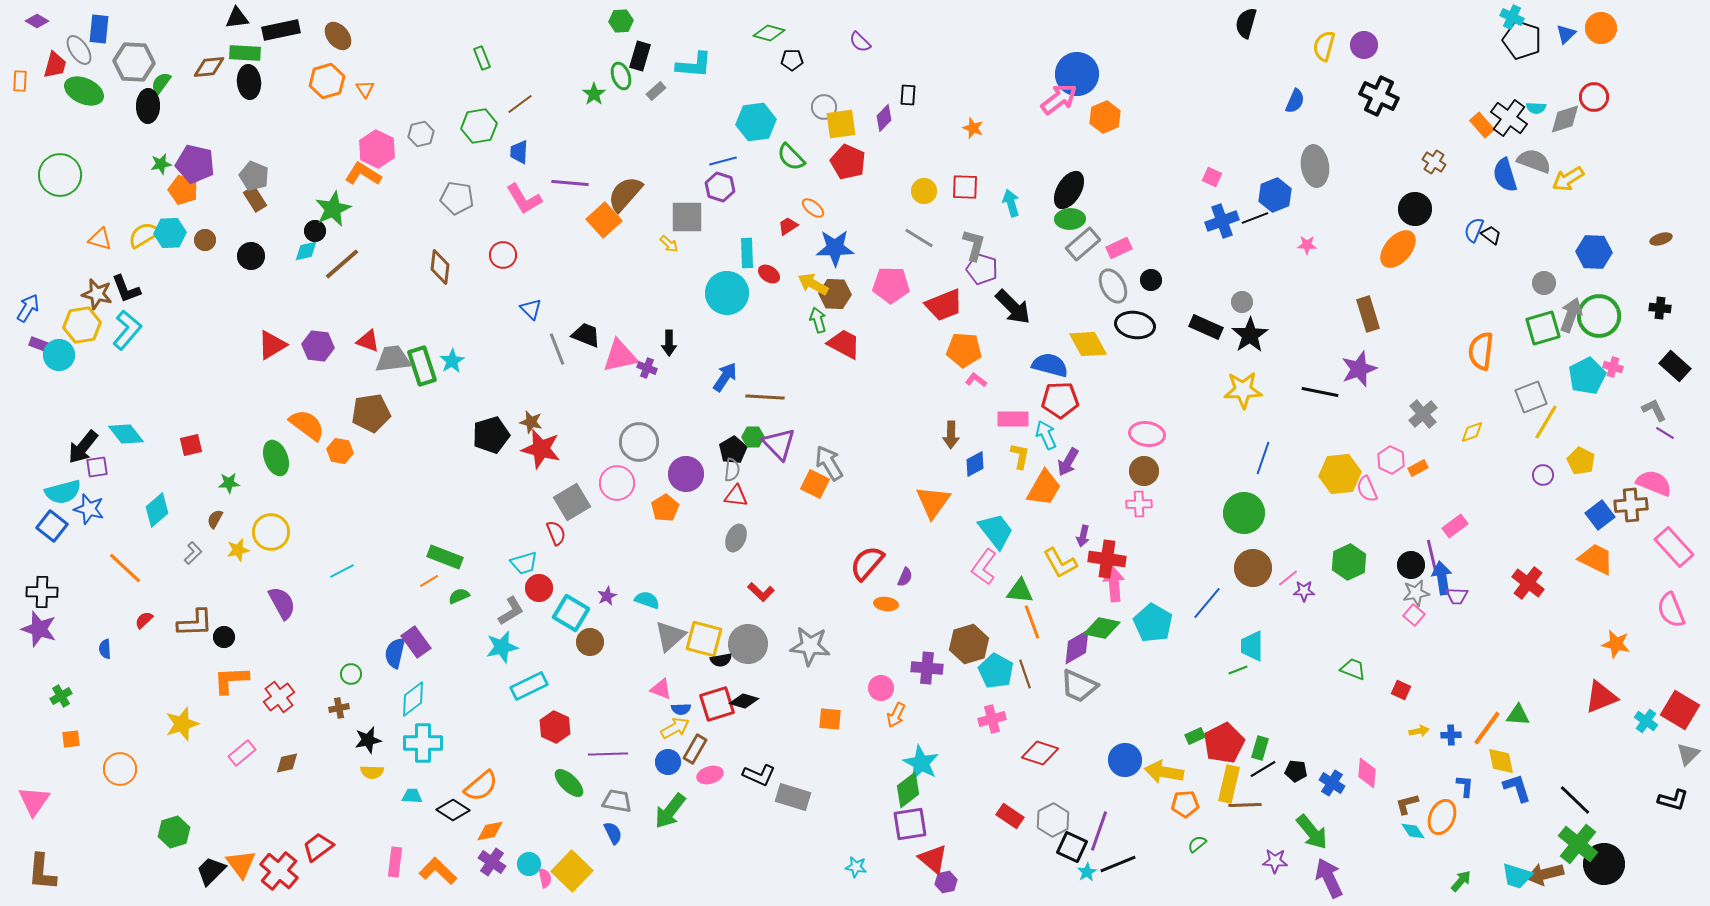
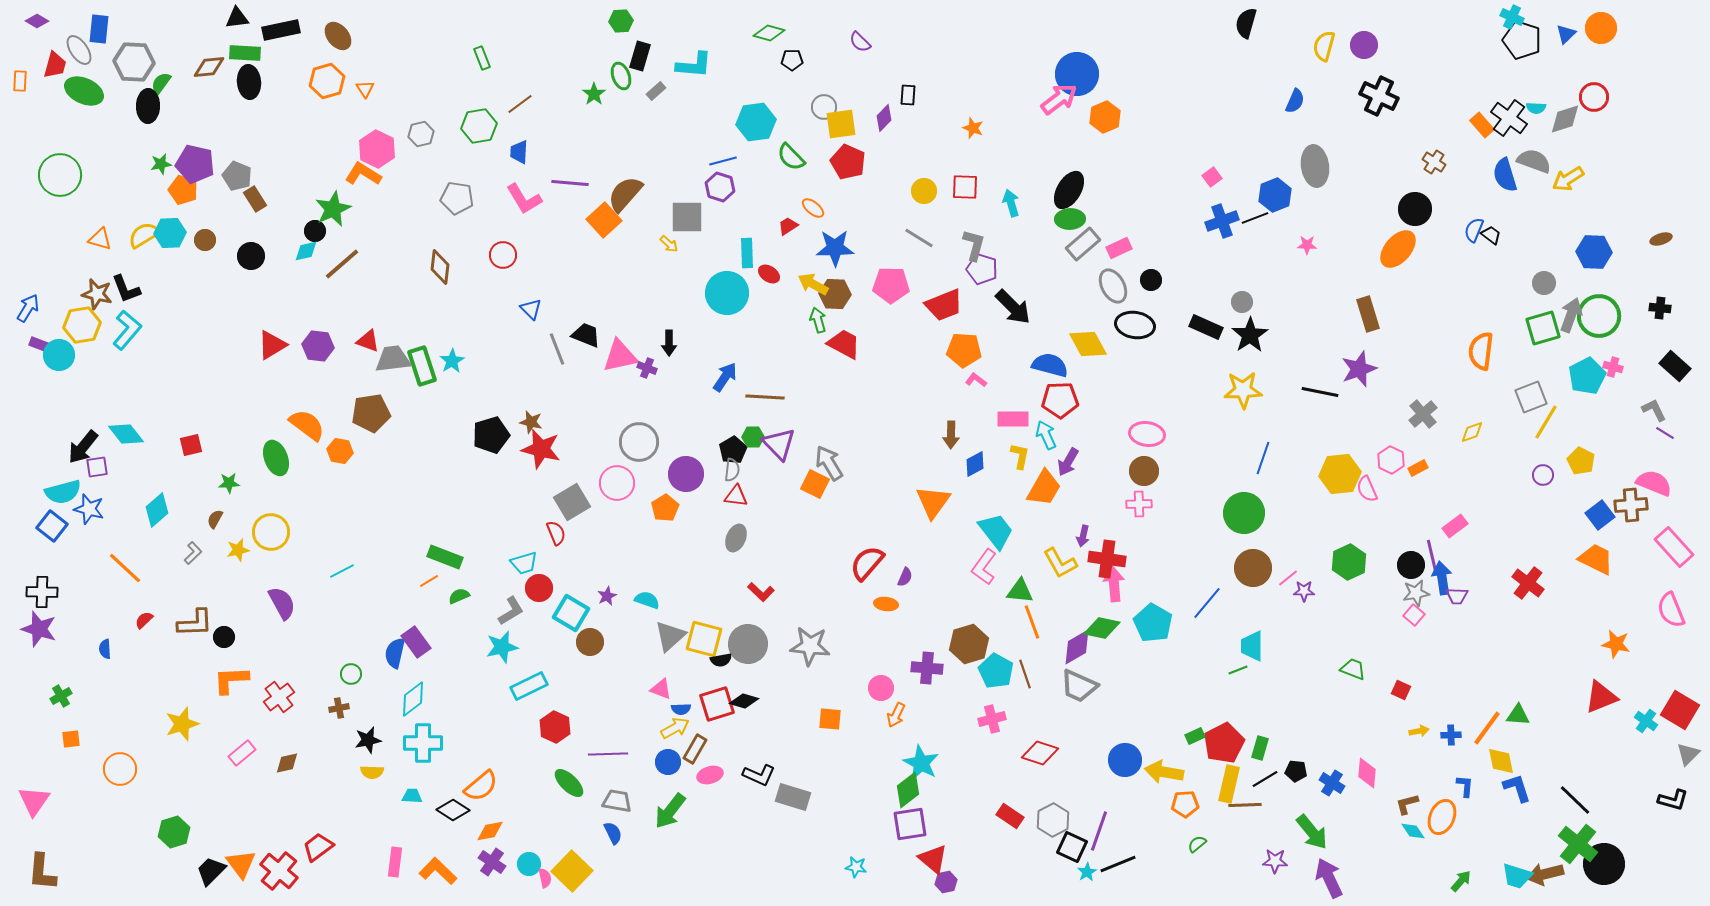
gray pentagon at (254, 176): moved 17 px left
pink square at (1212, 177): rotated 30 degrees clockwise
black line at (1263, 769): moved 2 px right, 10 px down
